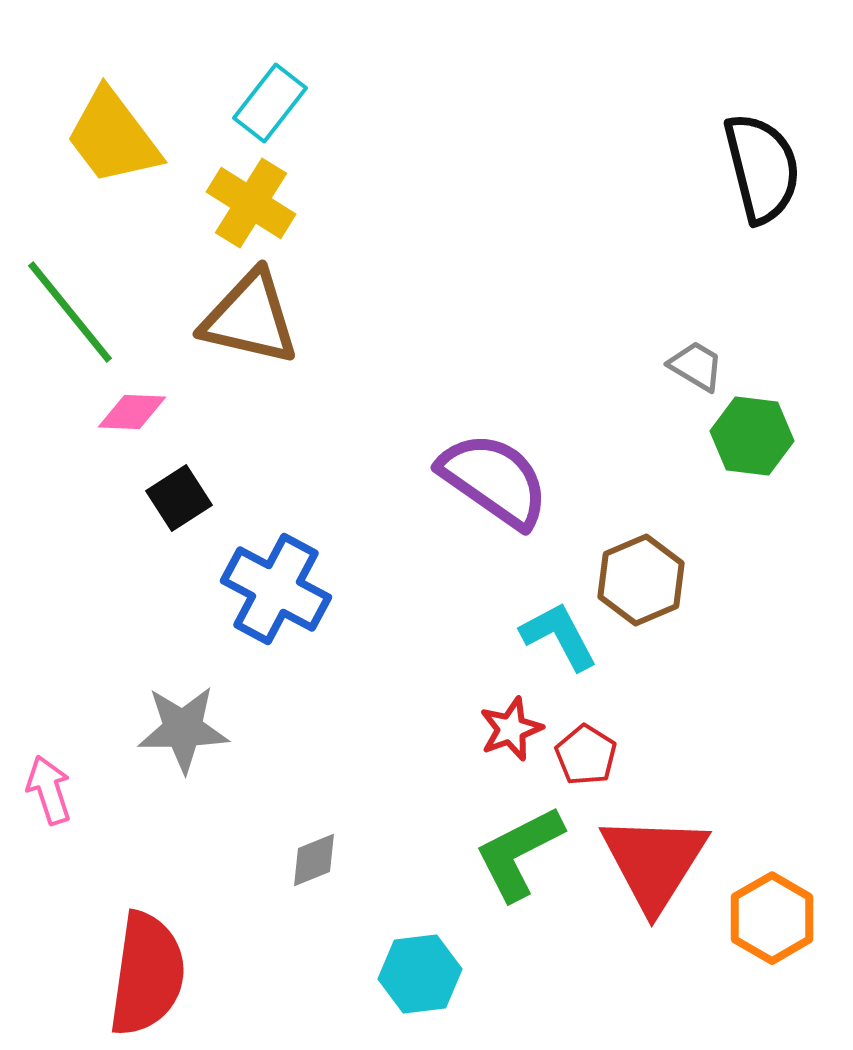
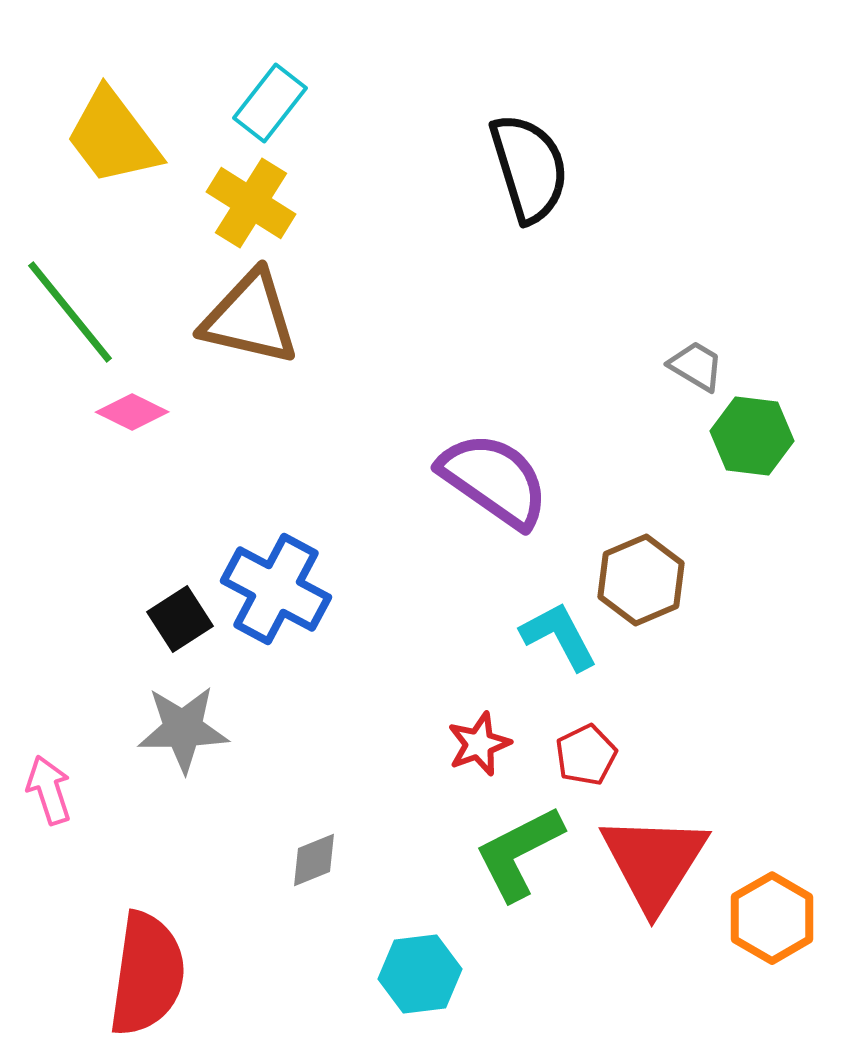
black semicircle: moved 233 px left; rotated 3 degrees counterclockwise
pink diamond: rotated 24 degrees clockwise
black square: moved 1 px right, 121 px down
red star: moved 32 px left, 15 px down
red pentagon: rotated 14 degrees clockwise
